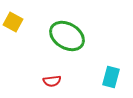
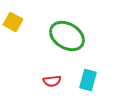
cyan rectangle: moved 23 px left, 3 px down
